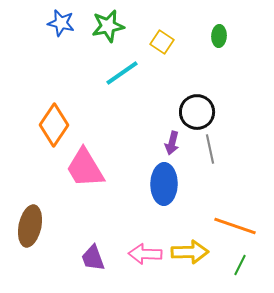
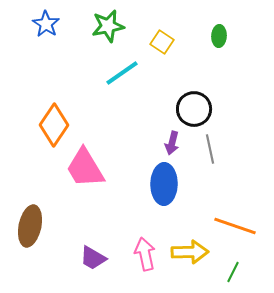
blue star: moved 15 px left, 1 px down; rotated 20 degrees clockwise
black circle: moved 3 px left, 3 px up
pink arrow: rotated 76 degrees clockwise
purple trapezoid: rotated 40 degrees counterclockwise
green line: moved 7 px left, 7 px down
